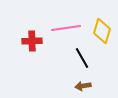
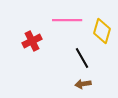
pink line: moved 1 px right, 8 px up; rotated 8 degrees clockwise
red cross: rotated 24 degrees counterclockwise
brown arrow: moved 2 px up
